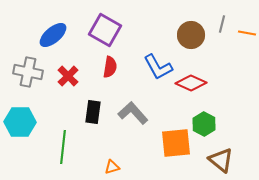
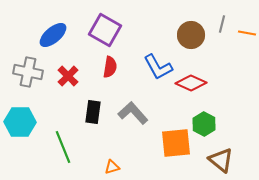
green line: rotated 28 degrees counterclockwise
